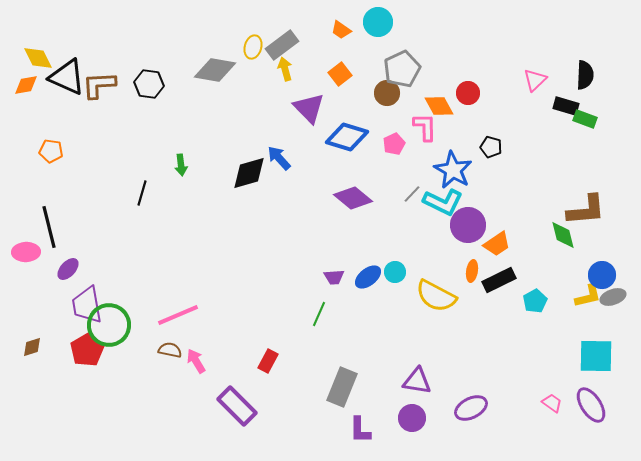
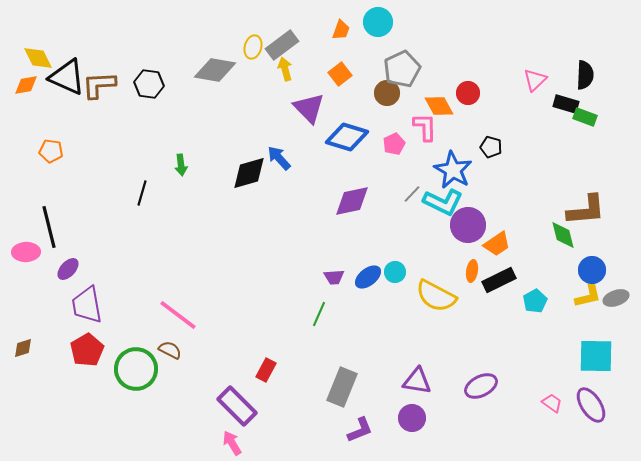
orange trapezoid at (341, 30): rotated 105 degrees counterclockwise
black rectangle at (566, 106): moved 2 px up
green rectangle at (585, 119): moved 2 px up
purple diamond at (353, 198): moved 1 px left, 3 px down; rotated 51 degrees counterclockwise
blue circle at (602, 275): moved 10 px left, 5 px up
gray ellipse at (613, 297): moved 3 px right, 1 px down
pink line at (178, 315): rotated 60 degrees clockwise
green circle at (109, 325): moved 27 px right, 44 px down
brown diamond at (32, 347): moved 9 px left, 1 px down
brown semicircle at (170, 350): rotated 15 degrees clockwise
pink arrow at (196, 361): moved 36 px right, 82 px down
red rectangle at (268, 361): moved 2 px left, 9 px down
purple ellipse at (471, 408): moved 10 px right, 22 px up
purple L-shape at (360, 430): rotated 112 degrees counterclockwise
